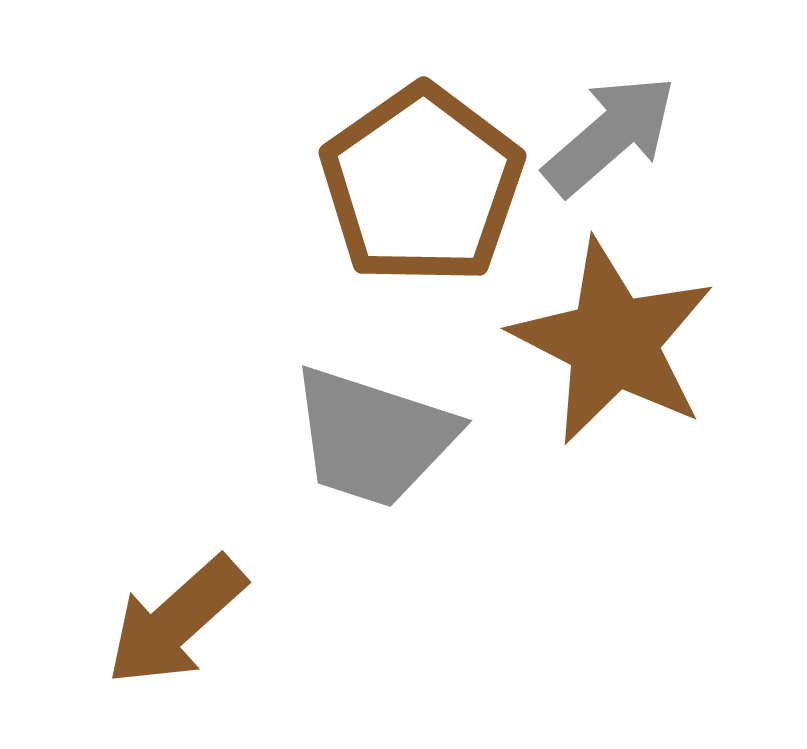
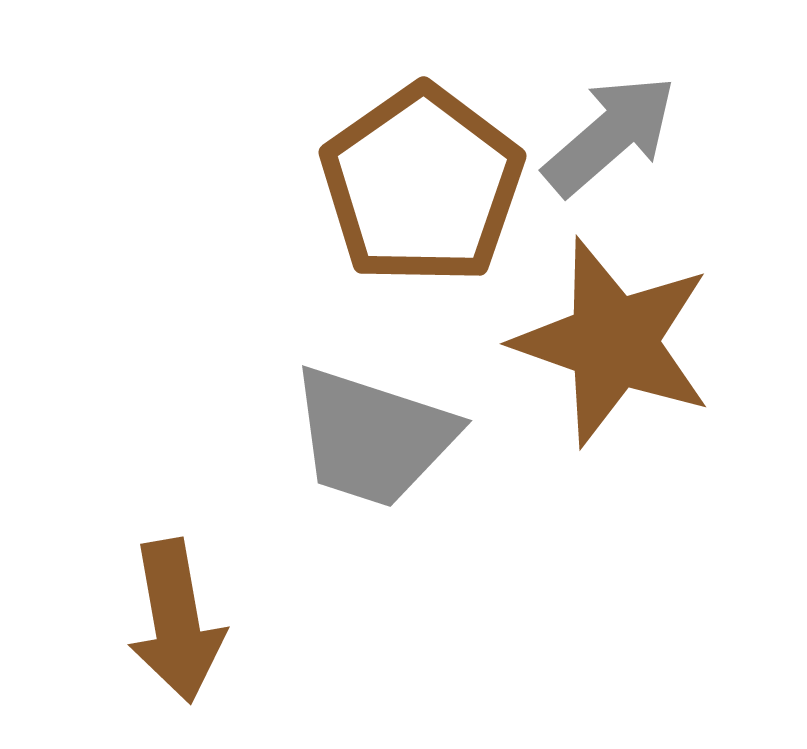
brown star: rotated 8 degrees counterclockwise
brown arrow: rotated 58 degrees counterclockwise
